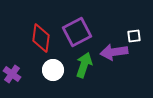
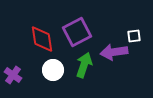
red diamond: moved 1 px right, 1 px down; rotated 16 degrees counterclockwise
purple cross: moved 1 px right, 1 px down
